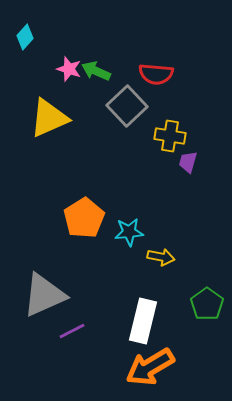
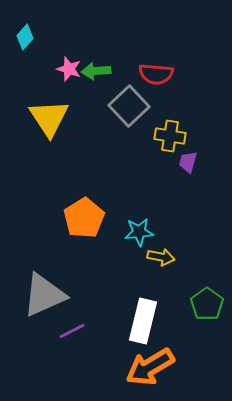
green arrow: rotated 28 degrees counterclockwise
gray square: moved 2 px right
yellow triangle: rotated 39 degrees counterclockwise
cyan star: moved 10 px right
